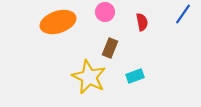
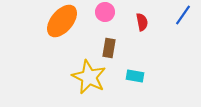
blue line: moved 1 px down
orange ellipse: moved 4 px right, 1 px up; rotated 32 degrees counterclockwise
brown rectangle: moved 1 px left; rotated 12 degrees counterclockwise
cyan rectangle: rotated 30 degrees clockwise
